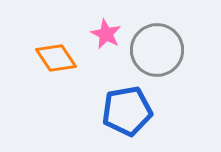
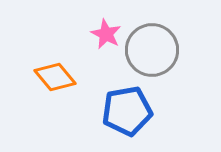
gray circle: moved 5 px left
orange diamond: moved 1 px left, 19 px down; rotated 6 degrees counterclockwise
